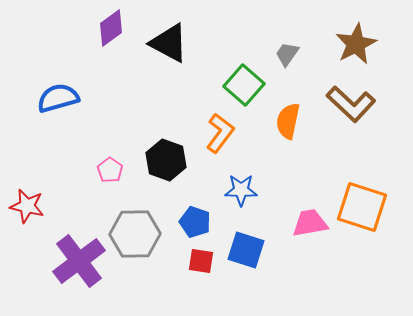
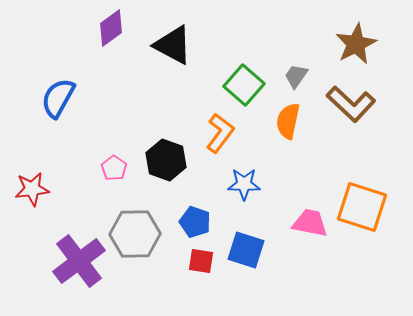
black triangle: moved 4 px right, 2 px down
gray trapezoid: moved 9 px right, 22 px down
blue semicircle: rotated 45 degrees counterclockwise
pink pentagon: moved 4 px right, 2 px up
blue star: moved 3 px right, 6 px up
red star: moved 5 px right, 17 px up; rotated 20 degrees counterclockwise
pink trapezoid: rotated 21 degrees clockwise
